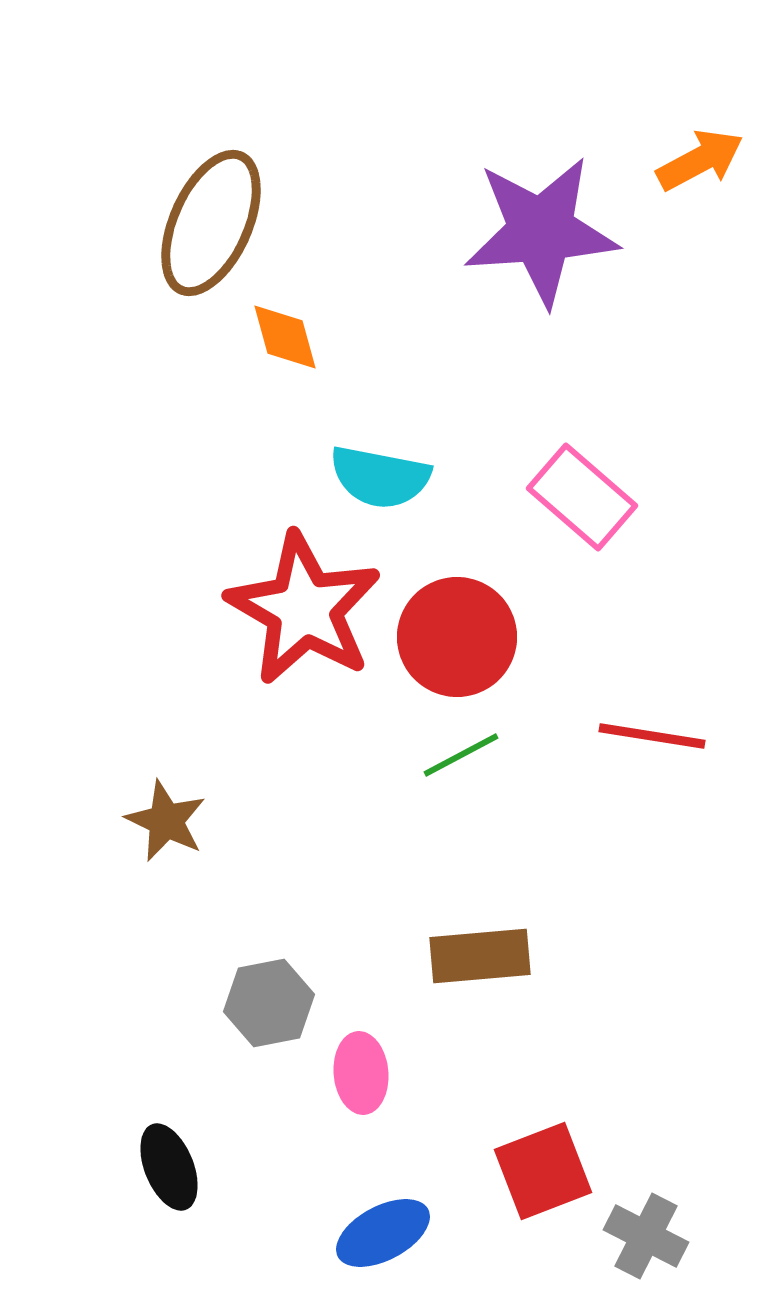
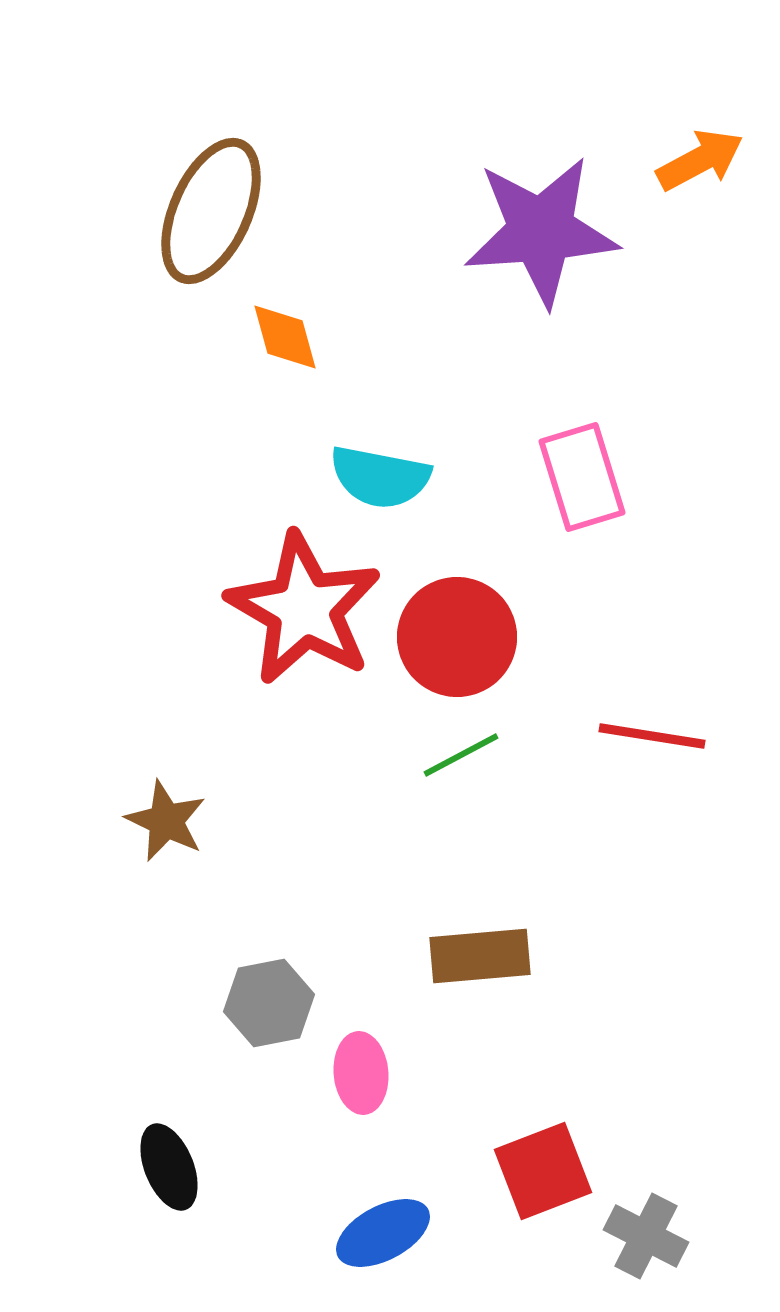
brown ellipse: moved 12 px up
pink rectangle: moved 20 px up; rotated 32 degrees clockwise
